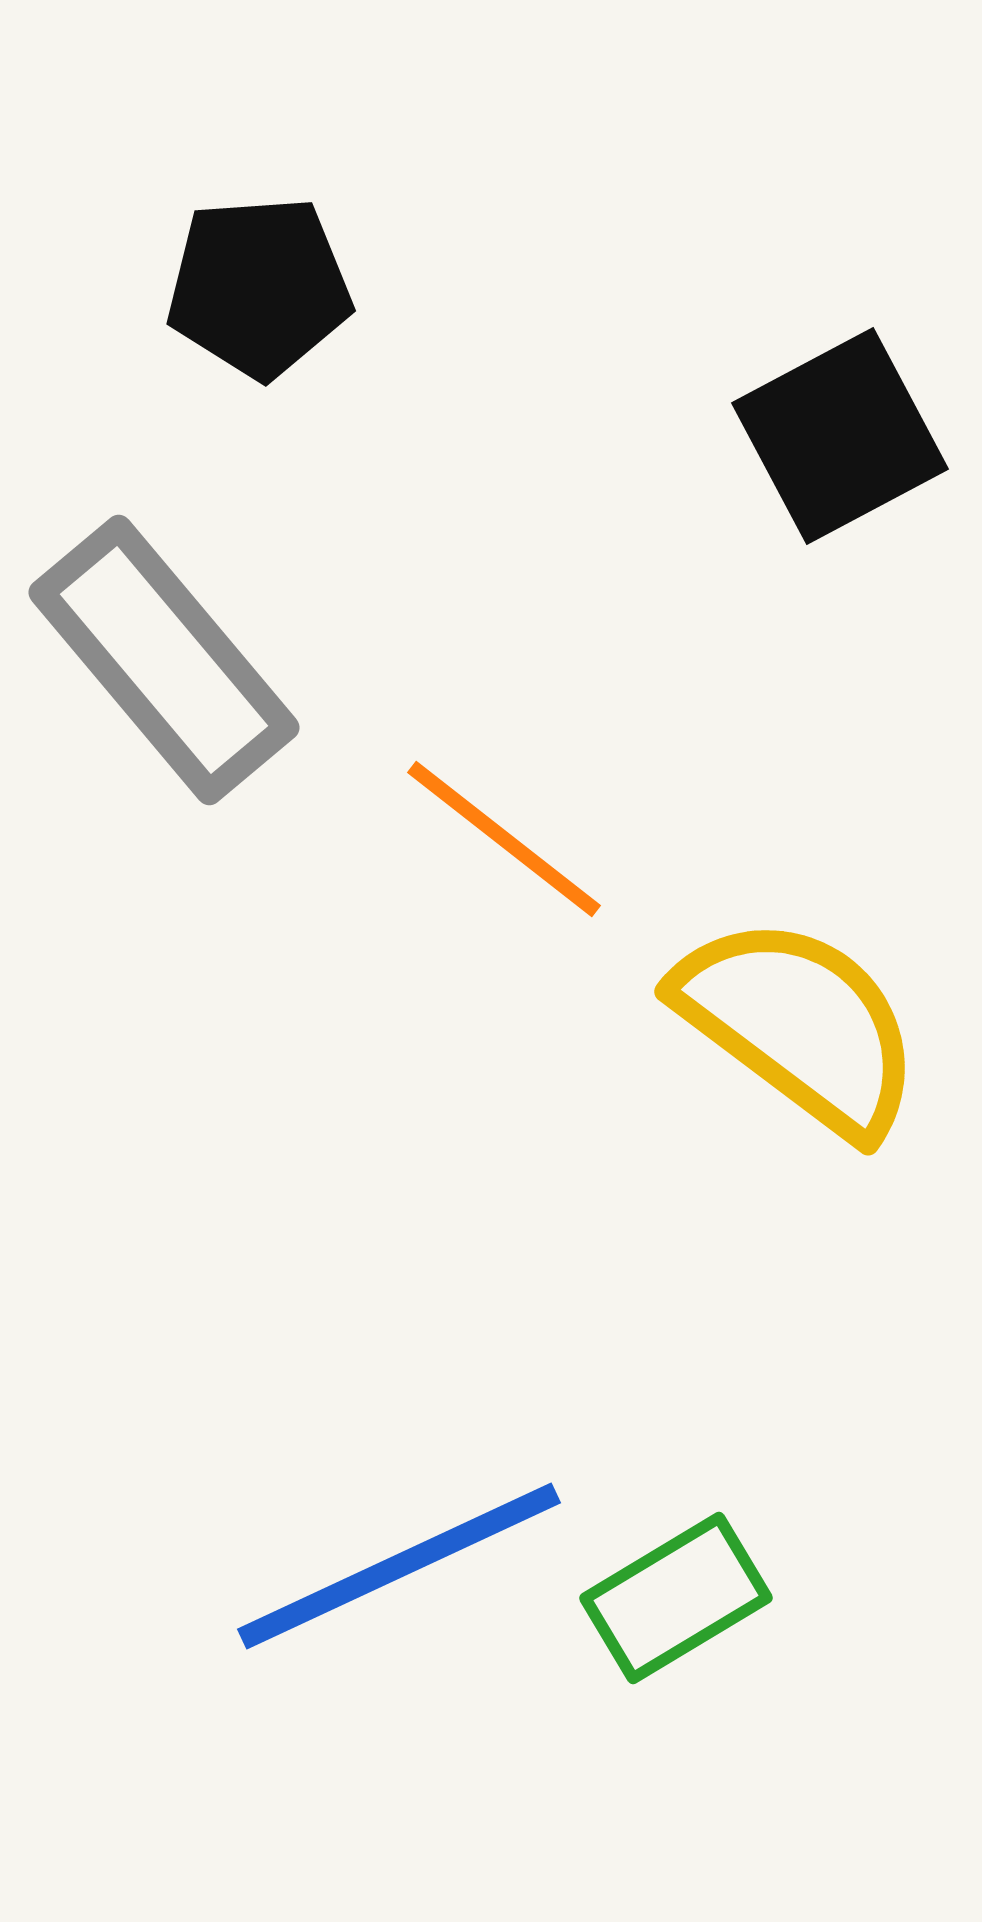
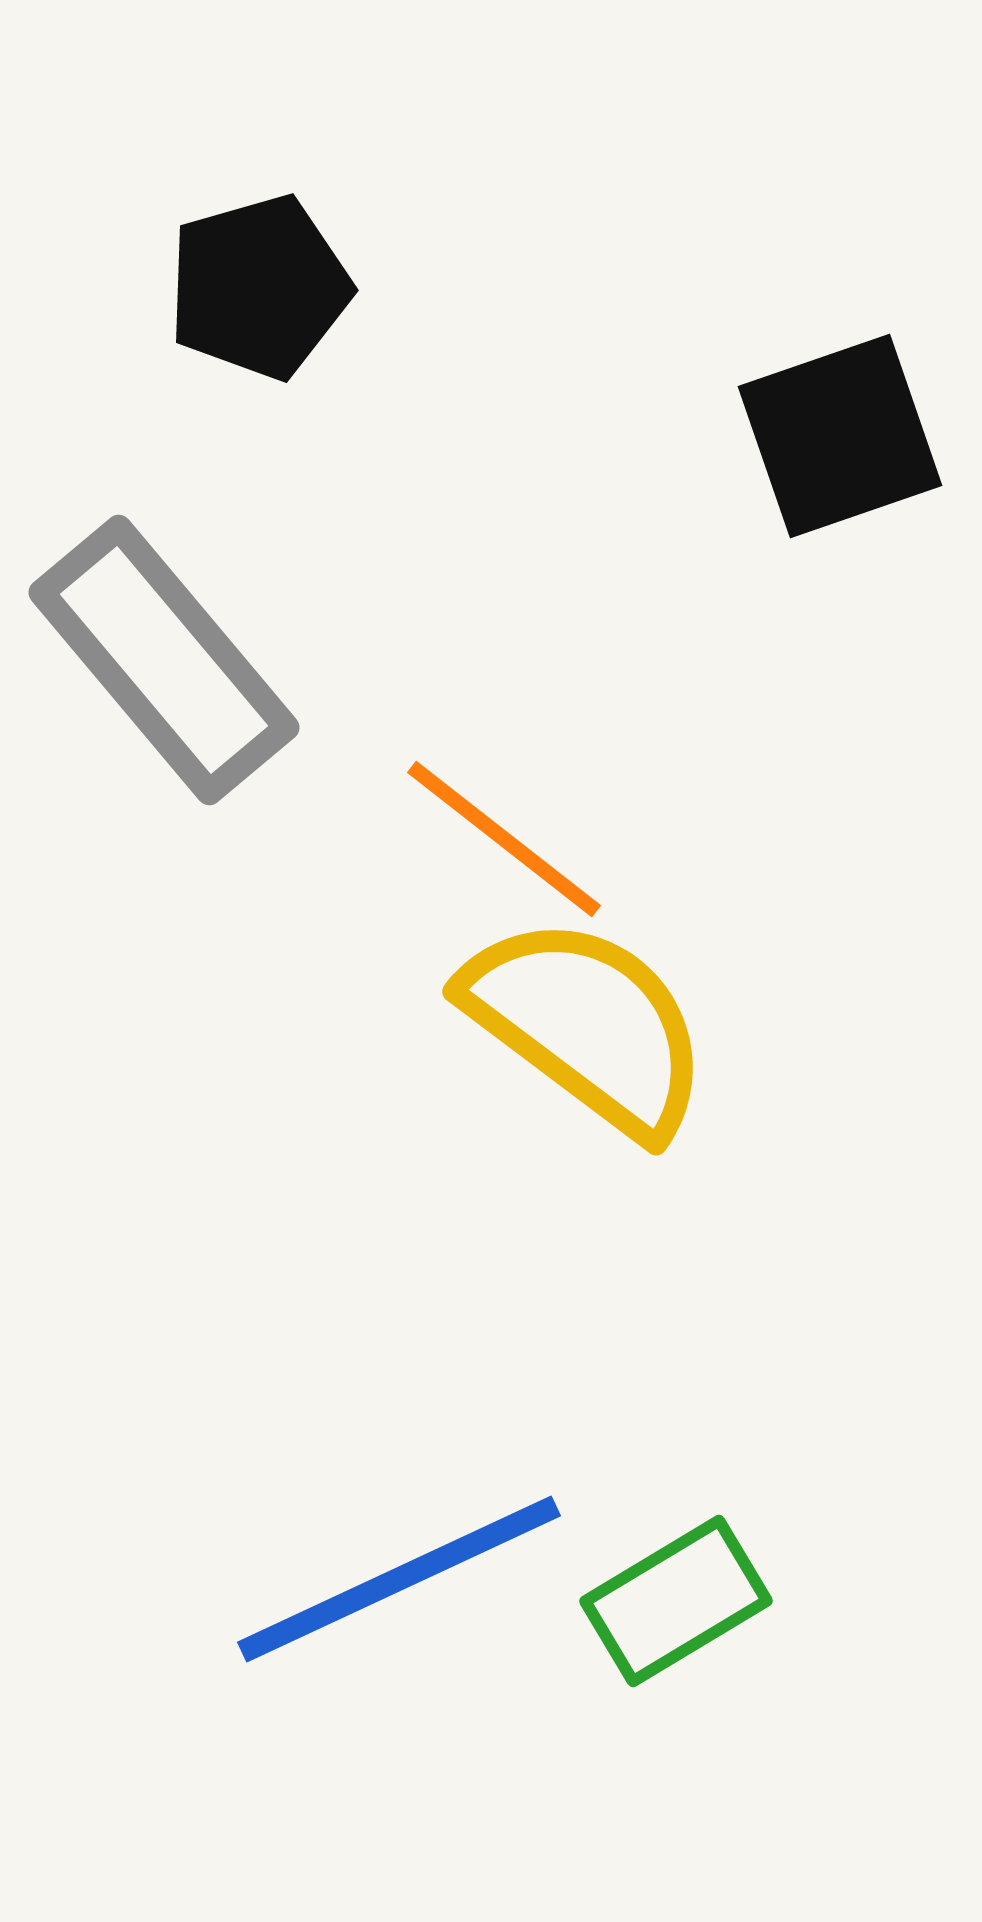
black pentagon: rotated 12 degrees counterclockwise
black square: rotated 9 degrees clockwise
yellow semicircle: moved 212 px left
blue line: moved 13 px down
green rectangle: moved 3 px down
